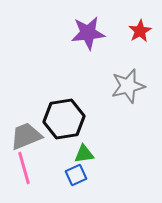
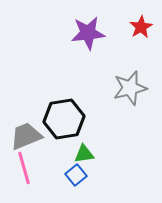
red star: moved 1 px right, 4 px up
gray star: moved 2 px right, 2 px down
blue square: rotated 15 degrees counterclockwise
